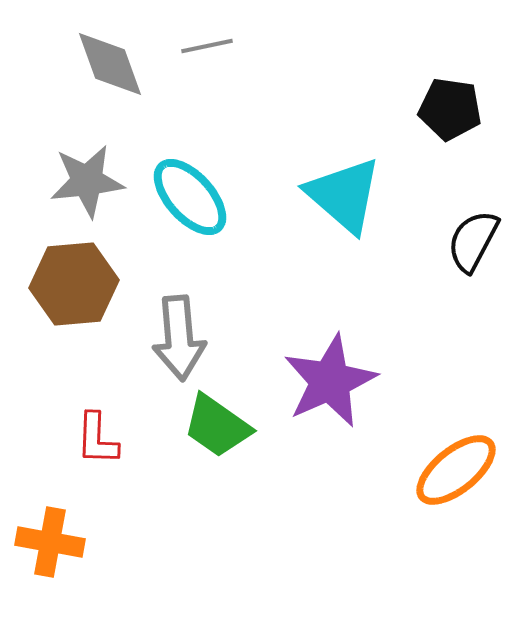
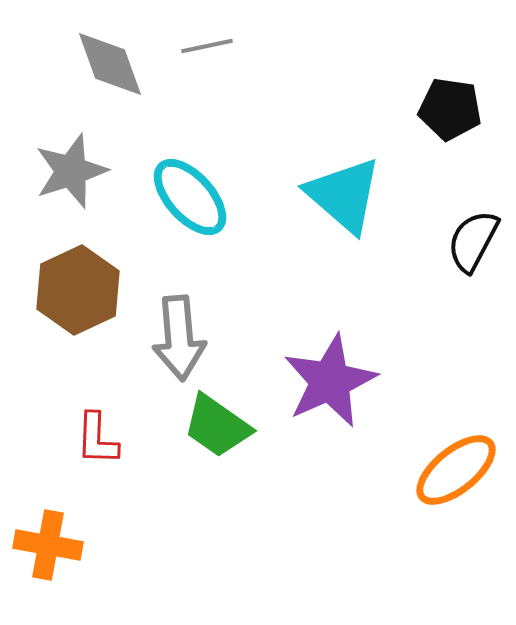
gray star: moved 16 px left, 10 px up; rotated 12 degrees counterclockwise
brown hexagon: moved 4 px right, 6 px down; rotated 20 degrees counterclockwise
orange cross: moved 2 px left, 3 px down
